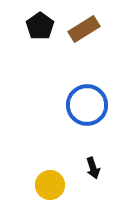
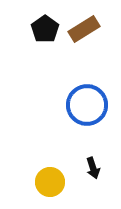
black pentagon: moved 5 px right, 3 px down
yellow circle: moved 3 px up
